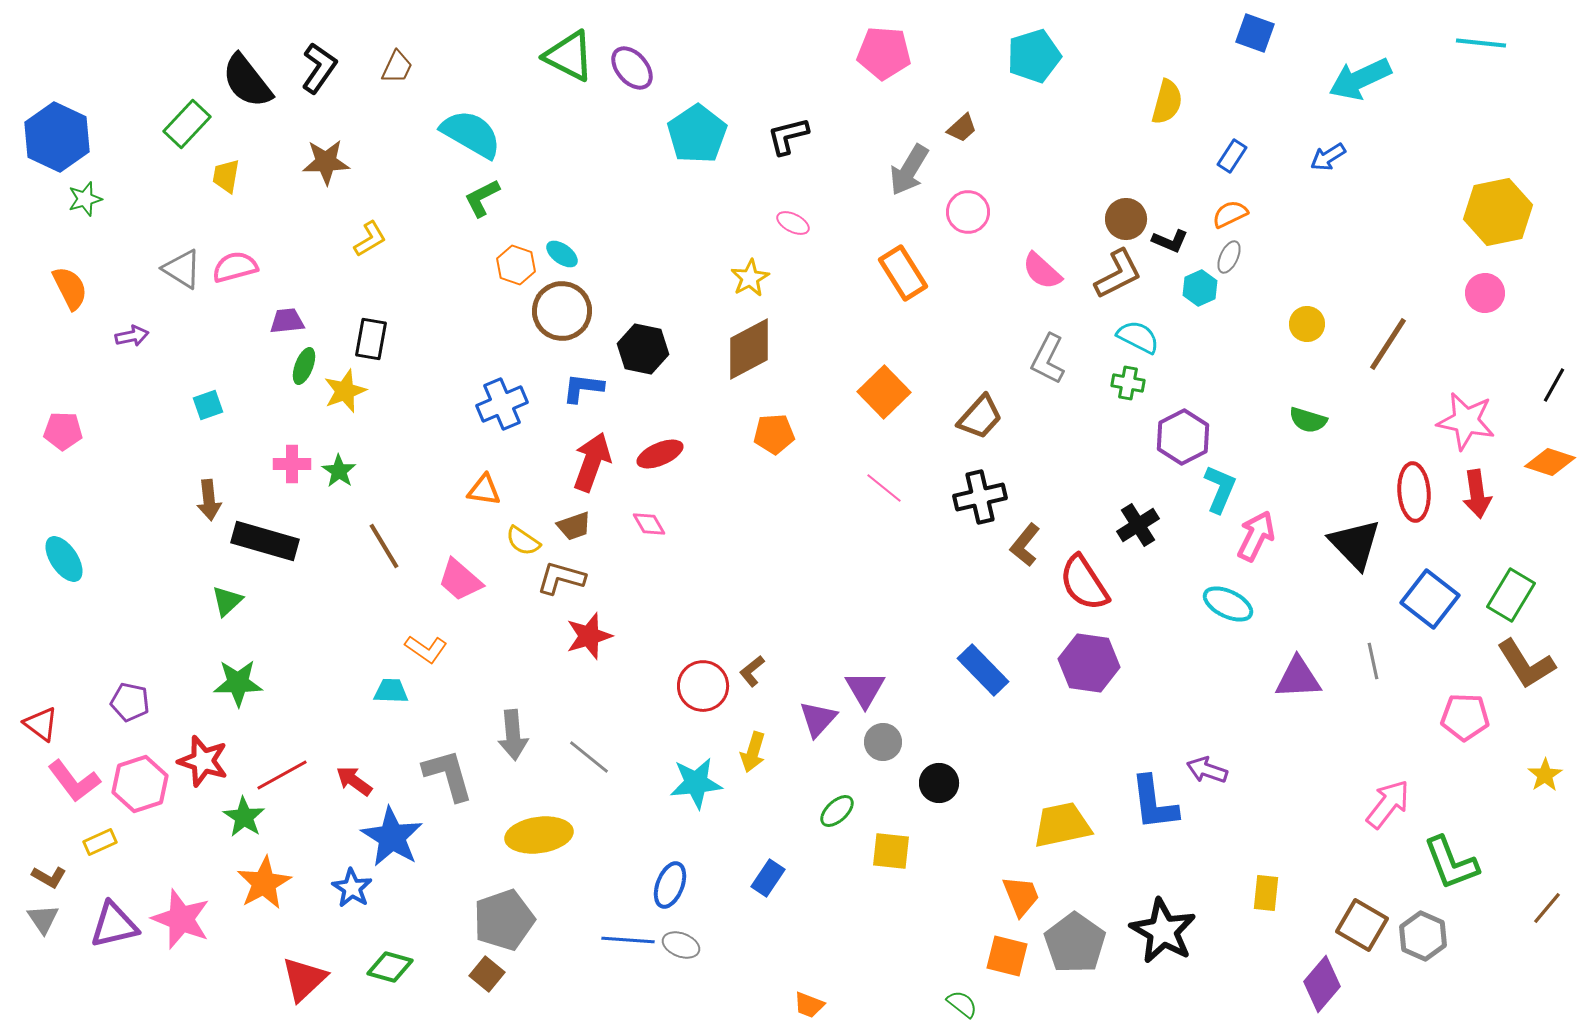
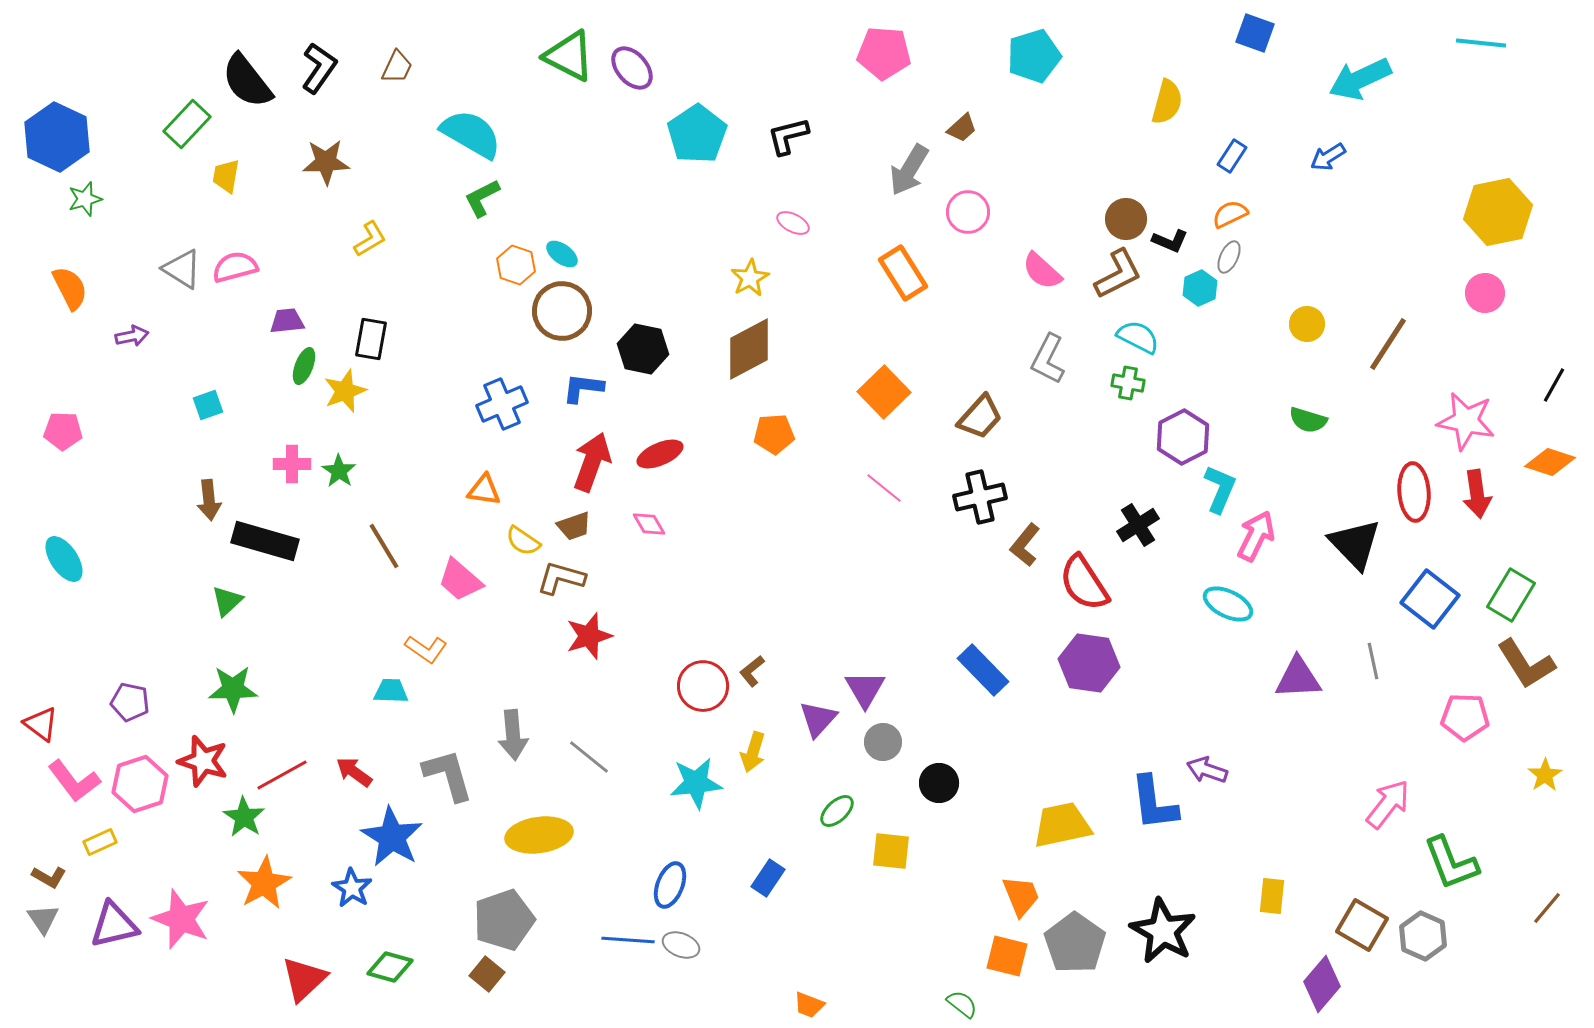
green star at (238, 683): moved 5 px left, 6 px down
red arrow at (354, 781): moved 9 px up
yellow rectangle at (1266, 893): moved 6 px right, 3 px down
